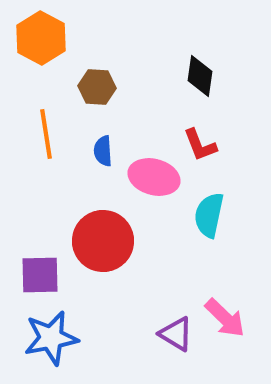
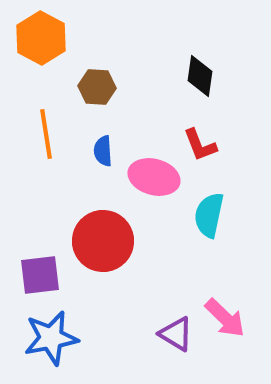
purple square: rotated 6 degrees counterclockwise
